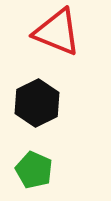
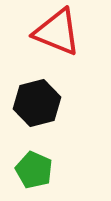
black hexagon: rotated 12 degrees clockwise
